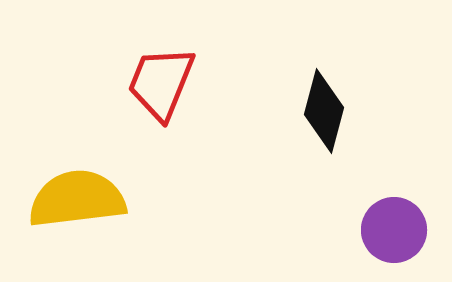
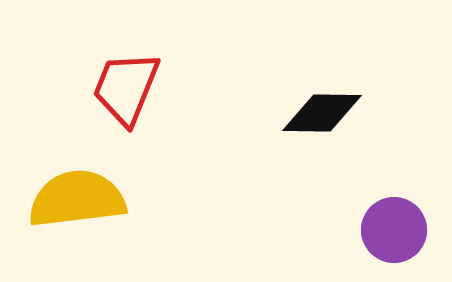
red trapezoid: moved 35 px left, 5 px down
black diamond: moved 2 px left, 2 px down; rotated 76 degrees clockwise
